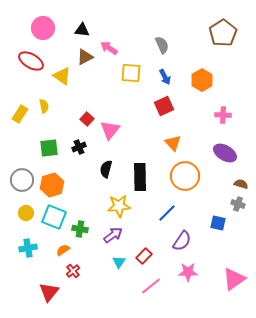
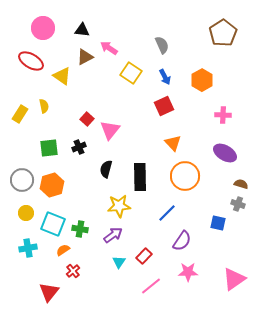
yellow square at (131, 73): rotated 30 degrees clockwise
cyan square at (54, 217): moved 1 px left, 7 px down
